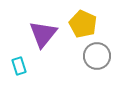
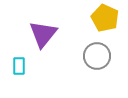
yellow pentagon: moved 22 px right, 6 px up
cyan rectangle: rotated 18 degrees clockwise
